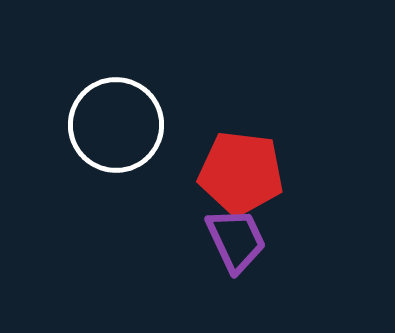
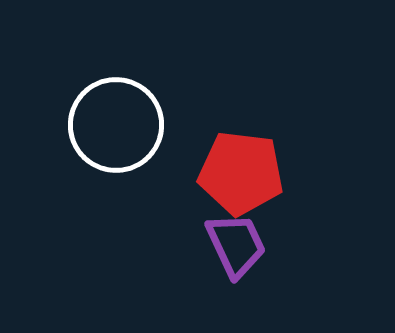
purple trapezoid: moved 5 px down
